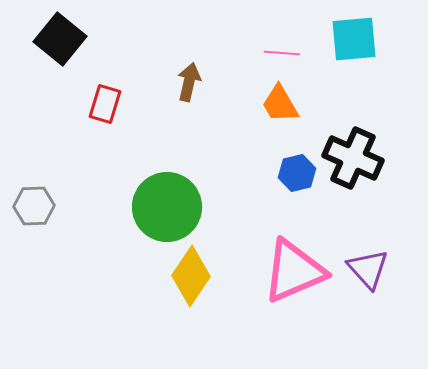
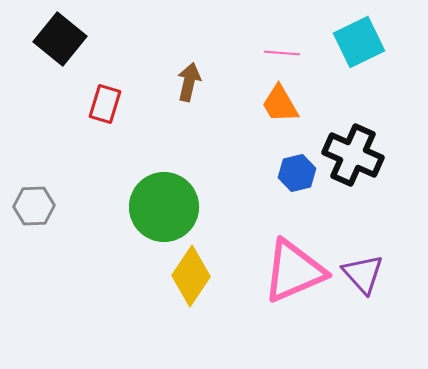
cyan square: moved 5 px right, 3 px down; rotated 21 degrees counterclockwise
black cross: moved 3 px up
green circle: moved 3 px left
purple triangle: moved 5 px left, 5 px down
